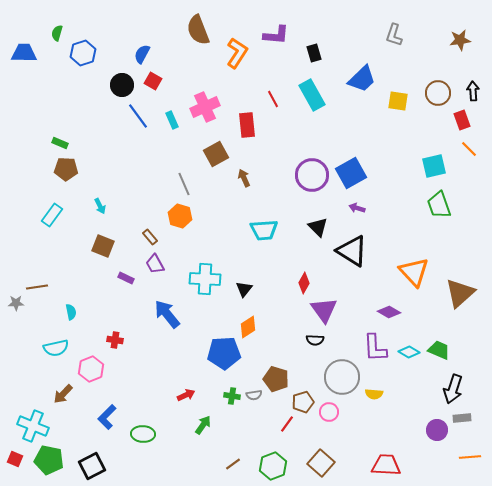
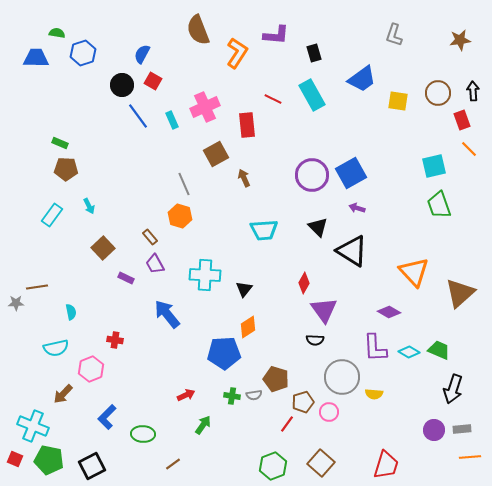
green semicircle at (57, 33): rotated 84 degrees clockwise
blue trapezoid at (24, 53): moved 12 px right, 5 px down
blue trapezoid at (362, 79): rotated 8 degrees clockwise
red line at (273, 99): rotated 36 degrees counterclockwise
cyan arrow at (100, 206): moved 11 px left
brown square at (103, 246): moved 2 px down; rotated 25 degrees clockwise
cyan cross at (205, 279): moved 4 px up
gray rectangle at (462, 418): moved 11 px down
purple circle at (437, 430): moved 3 px left
brown line at (233, 464): moved 60 px left
red trapezoid at (386, 465): rotated 104 degrees clockwise
